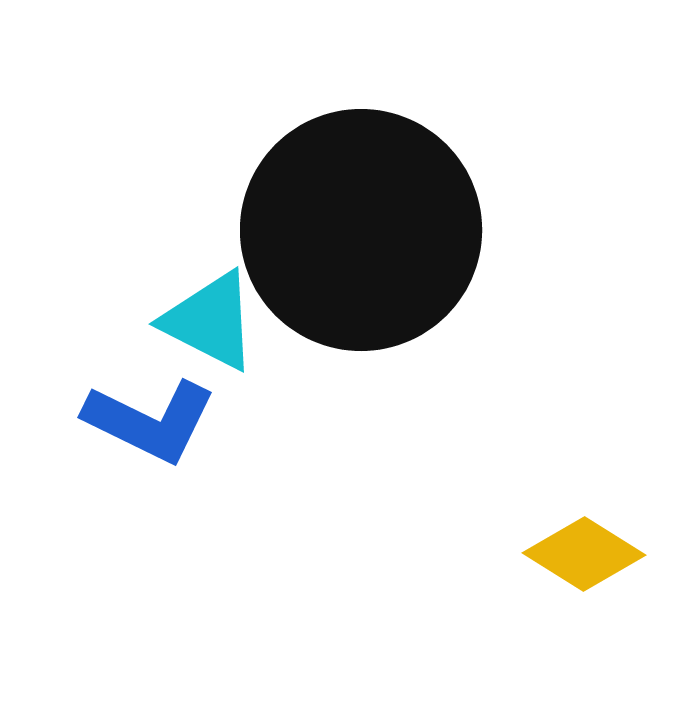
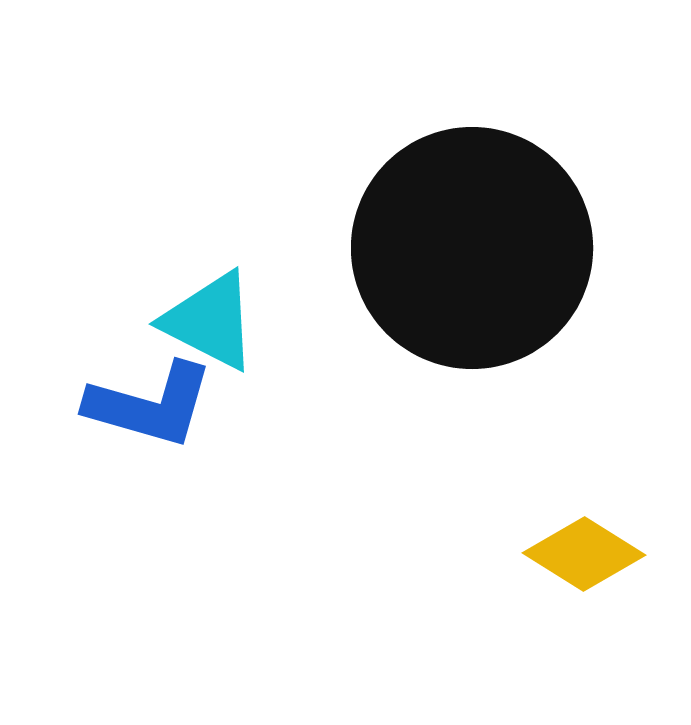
black circle: moved 111 px right, 18 px down
blue L-shape: moved 16 px up; rotated 10 degrees counterclockwise
